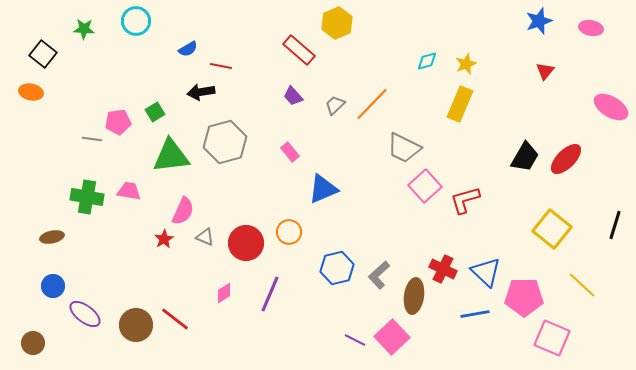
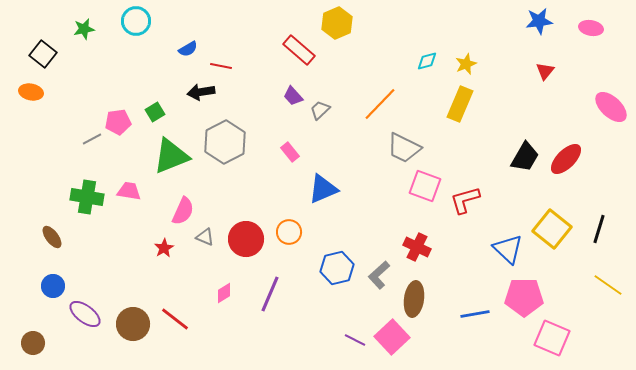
blue star at (539, 21): rotated 12 degrees clockwise
green star at (84, 29): rotated 15 degrees counterclockwise
orange line at (372, 104): moved 8 px right
gray trapezoid at (335, 105): moved 15 px left, 5 px down
pink ellipse at (611, 107): rotated 12 degrees clockwise
gray line at (92, 139): rotated 36 degrees counterclockwise
gray hexagon at (225, 142): rotated 12 degrees counterclockwise
green triangle at (171, 156): rotated 15 degrees counterclockwise
pink square at (425, 186): rotated 28 degrees counterclockwise
black line at (615, 225): moved 16 px left, 4 px down
brown ellipse at (52, 237): rotated 65 degrees clockwise
red star at (164, 239): moved 9 px down
red circle at (246, 243): moved 4 px up
red cross at (443, 269): moved 26 px left, 22 px up
blue triangle at (486, 272): moved 22 px right, 23 px up
yellow line at (582, 285): moved 26 px right; rotated 8 degrees counterclockwise
brown ellipse at (414, 296): moved 3 px down
brown circle at (136, 325): moved 3 px left, 1 px up
